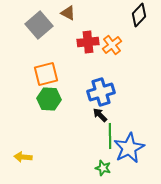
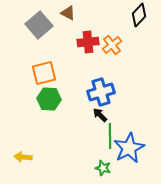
orange square: moved 2 px left, 1 px up
